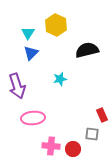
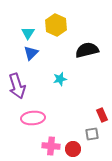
gray square: rotated 16 degrees counterclockwise
